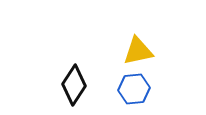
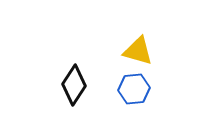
yellow triangle: rotated 28 degrees clockwise
